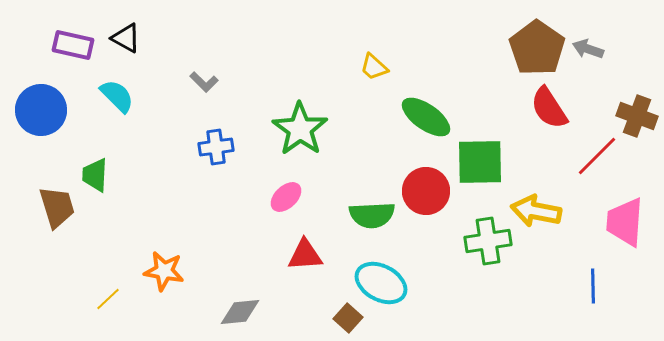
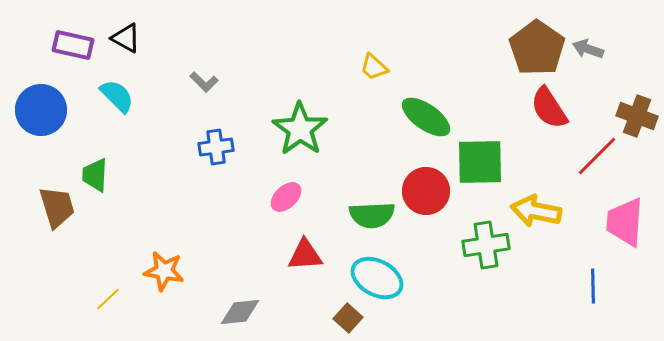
green cross: moved 2 px left, 4 px down
cyan ellipse: moved 4 px left, 5 px up
